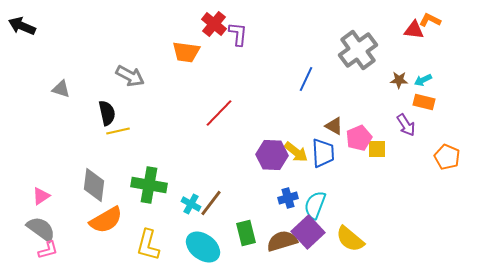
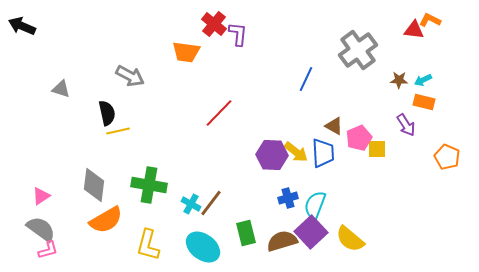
purple square: moved 3 px right
